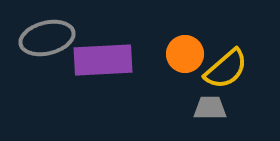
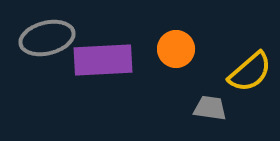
orange circle: moved 9 px left, 5 px up
yellow semicircle: moved 24 px right, 3 px down
gray trapezoid: rotated 8 degrees clockwise
